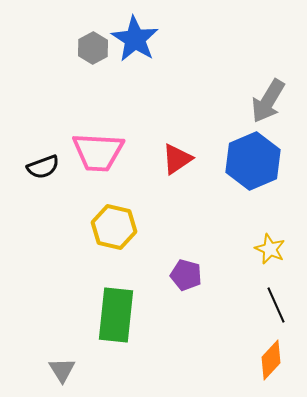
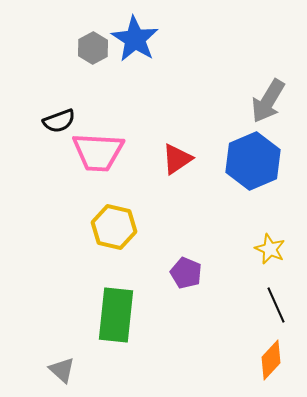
black semicircle: moved 16 px right, 46 px up
purple pentagon: moved 2 px up; rotated 8 degrees clockwise
gray triangle: rotated 16 degrees counterclockwise
